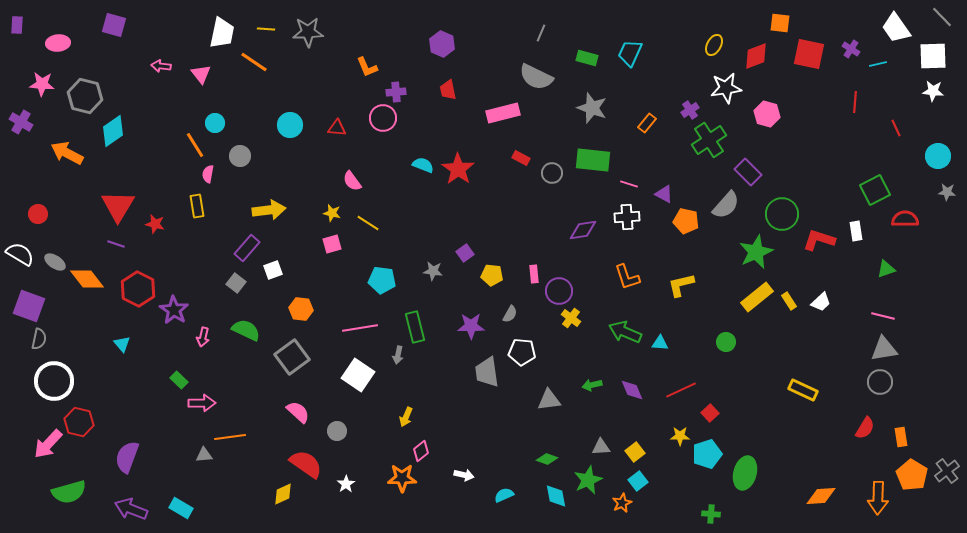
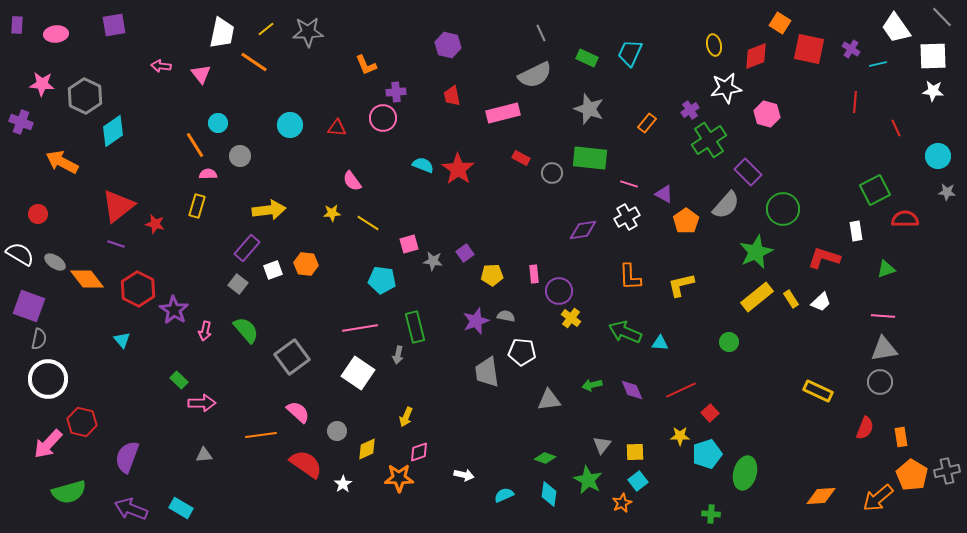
orange square at (780, 23): rotated 25 degrees clockwise
purple square at (114, 25): rotated 25 degrees counterclockwise
yellow line at (266, 29): rotated 42 degrees counterclockwise
gray line at (541, 33): rotated 48 degrees counterclockwise
pink ellipse at (58, 43): moved 2 px left, 9 px up
purple hexagon at (442, 44): moved 6 px right, 1 px down; rotated 10 degrees counterclockwise
yellow ellipse at (714, 45): rotated 40 degrees counterclockwise
red square at (809, 54): moved 5 px up
green rectangle at (587, 58): rotated 10 degrees clockwise
orange L-shape at (367, 67): moved 1 px left, 2 px up
gray semicircle at (536, 77): moved 1 px left, 2 px up; rotated 52 degrees counterclockwise
red trapezoid at (448, 90): moved 4 px right, 6 px down
gray hexagon at (85, 96): rotated 12 degrees clockwise
gray star at (592, 108): moved 3 px left, 1 px down
purple cross at (21, 122): rotated 10 degrees counterclockwise
cyan circle at (215, 123): moved 3 px right
orange arrow at (67, 153): moved 5 px left, 9 px down
green rectangle at (593, 160): moved 3 px left, 2 px up
pink semicircle at (208, 174): rotated 78 degrees clockwise
red triangle at (118, 206): rotated 21 degrees clockwise
yellow rectangle at (197, 206): rotated 25 degrees clockwise
yellow star at (332, 213): rotated 18 degrees counterclockwise
green circle at (782, 214): moved 1 px right, 5 px up
white cross at (627, 217): rotated 25 degrees counterclockwise
orange pentagon at (686, 221): rotated 25 degrees clockwise
red L-shape at (819, 240): moved 5 px right, 18 px down
pink square at (332, 244): moved 77 px right
gray star at (433, 271): moved 10 px up
yellow pentagon at (492, 275): rotated 10 degrees counterclockwise
orange L-shape at (627, 277): moved 3 px right; rotated 16 degrees clockwise
gray square at (236, 283): moved 2 px right, 1 px down
yellow rectangle at (789, 301): moved 2 px right, 2 px up
orange hexagon at (301, 309): moved 5 px right, 45 px up
gray semicircle at (510, 314): moved 4 px left, 2 px down; rotated 108 degrees counterclockwise
pink line at (883, 316): rotated 10 degrees counterclockwise
purple star at (471, 326): moved 5 px right, 5 px up; rotated 20 degrees counterclockwise
green semicircle at (246, 330): rotated 24 degrees clockwise
pink arrow at (203, 337): moved 2 px right, 6 px up
green circle at (726, 342): moved 3 px right
cyan triangle at (122, 344): moved 4 px up
white square at (358, 375): moved 2 px up
white circle at (54, 381): moved 6 px left, 2 px up
yellow rectangle at (803, 390): moved 15 px right, 1 px down
red hexagon at (79, 422): moved 3 px right
red semicircle at (865, 428): rotated 10 degrees counterclockwise
orange line at (230, 437): moved 31 px right, 2 px up
gray triangle at (601, 447): moved 1 px right, 2 px up; rotated 48 degrees counterclockwise
pink diamond at (421, 451): moved 2 px left, 1 px down; rotated 20 degrees clockwise
yellow square at (635, 452): rotated 36 degrees clockwise
green diamond at (547, 459): moved 2 px left, 1 px up
gray cross at (947, 471): rotated 25 degrees clockwise
orange star at (402, 478): moved 3 px left
green star at (588, 480): rotated 20 degrees counterclockwise
white star at (346, 484): moved 3 px left
yellow diamond at (283, 494): moved 84 px right, 45 px up
cyan diamond at (556, 496): moved 7 px left, 2 px up; rotated 20 degrees clockwise
orange arrow at (878, 498): rotated 48 degrees clockwise
